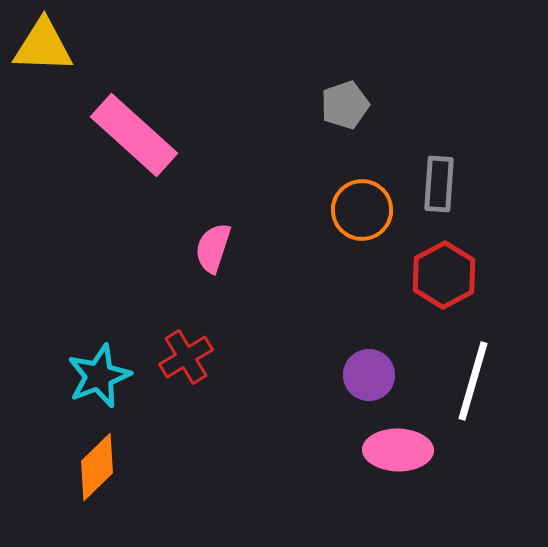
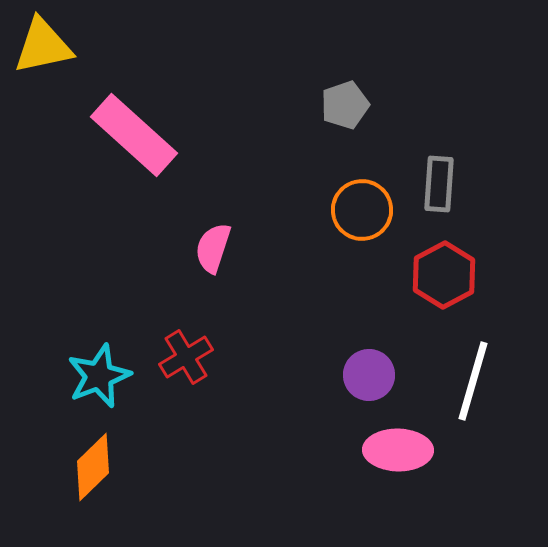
yellow triangle: rotated 14 degrees counterclockwise
orange diamond: moved 4 px left
